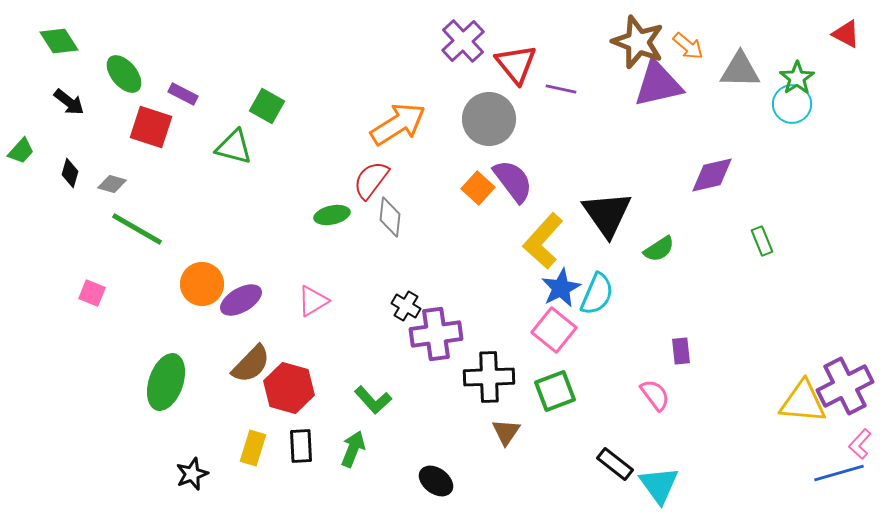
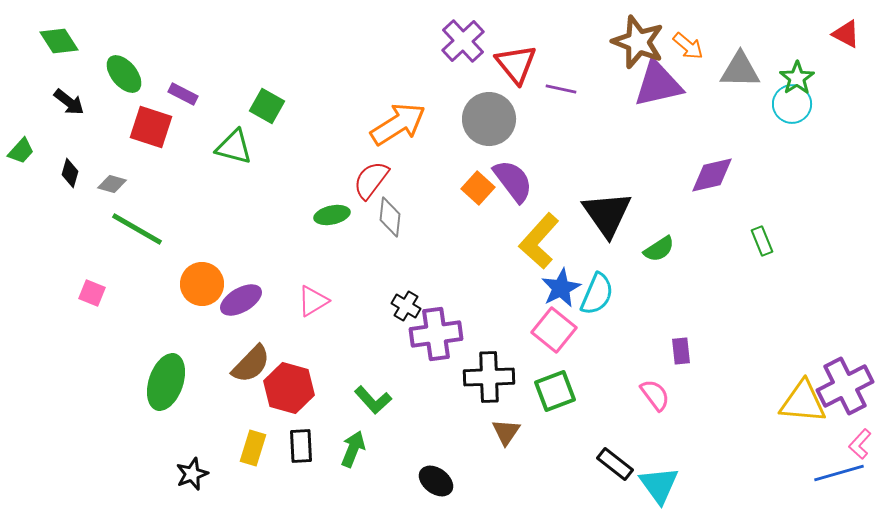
yellow L-shape at (543, 241): moved 4 px left
